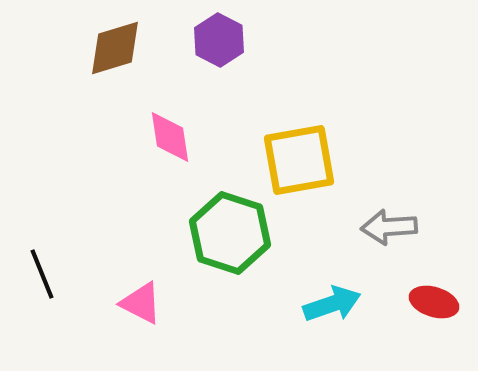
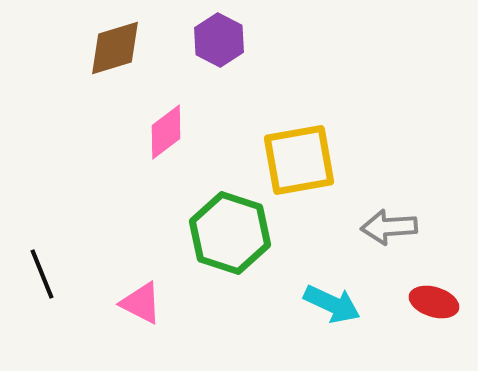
pink diamond: moved 4 px left, 5 px up; rotated 62 degrees clockwise
cyan arrow: rotated 44 degrees clockwise
